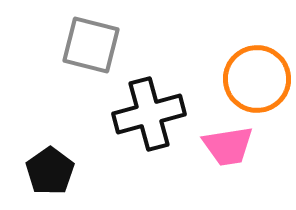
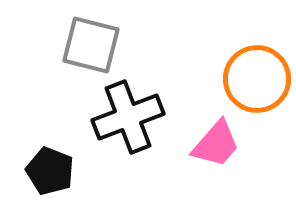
black cross: moved 21 px left, 3 px down; rotated 6 degrees counterclockwise
pink trapezoid: moved 12 px left, 2 px up; rotated 40 degrees counterclockwise
black pentagon: rotated 15 degrees counterclockwise
